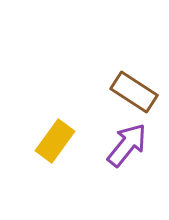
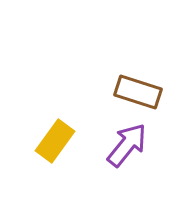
brown rectangle: moved 4 px right; rotated 15 degrees counterclockwise
